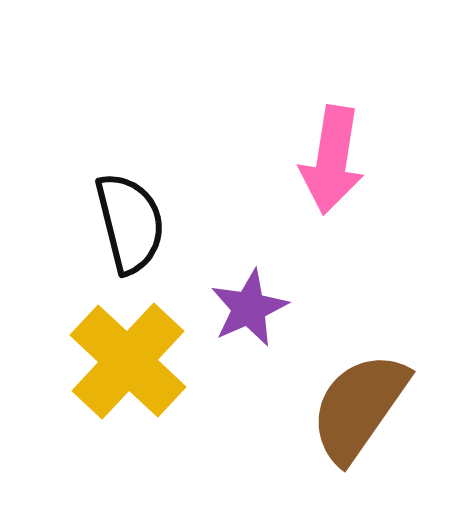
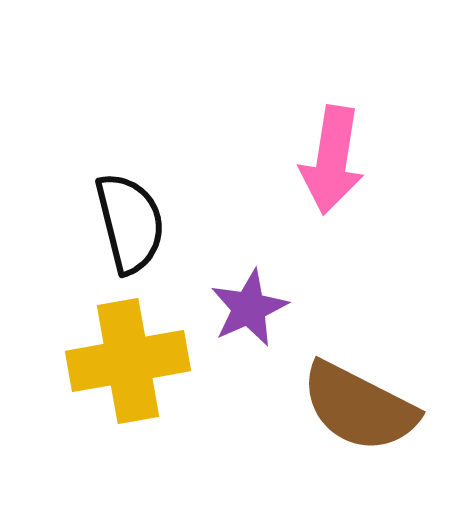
yellow cross: rotated 37 degrees clockwise
brown semicircle: rotated 98 degrees counterclockwise
